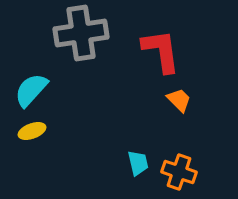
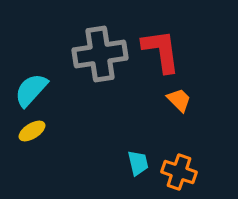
gray cross: moved 19 px right, 21 px down
yellow ellipse: rotated 12 degrees counterclockwise
